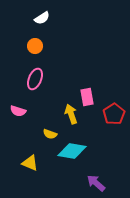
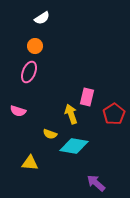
pink ellipse: moved 6 px left, 7 px up
pink rectangle: rotated 24 degrees clockwise
cyan diamond: moved 2 px right, 5 px up
yellow triangle: rotated 18 degrees counterclockwise
